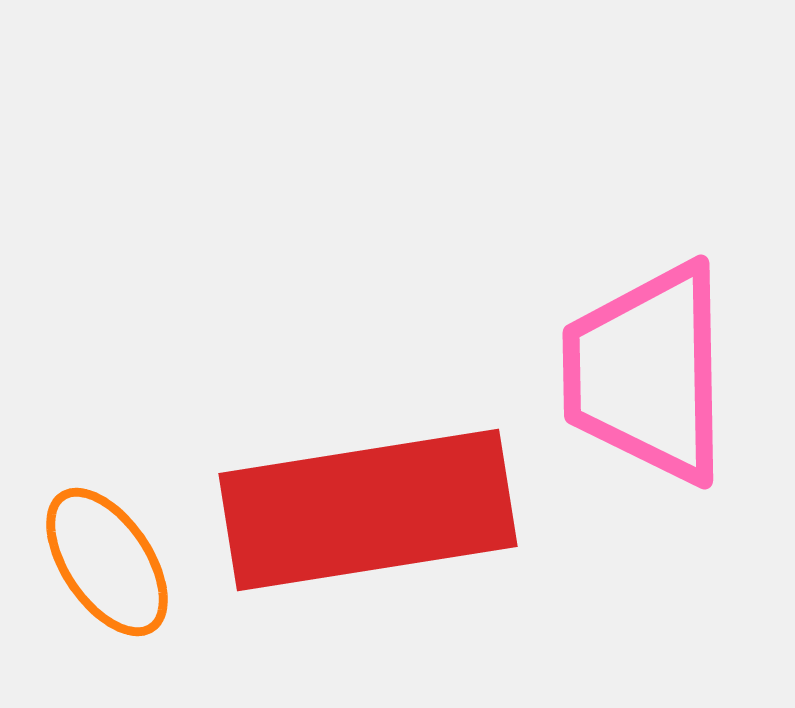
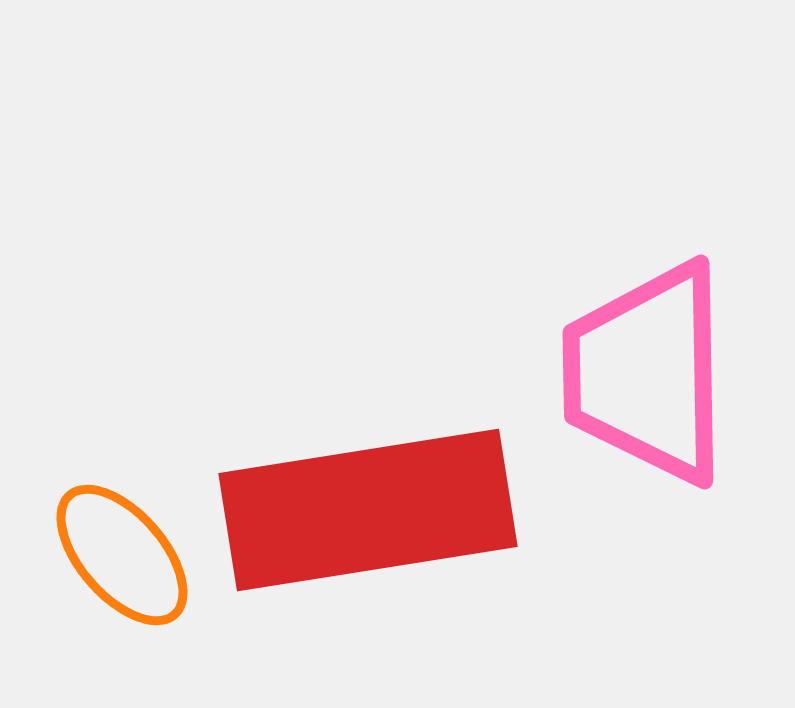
orange ellipse: moved 15 px right, 7 px up; rotated 7 degrees counterclockwise
